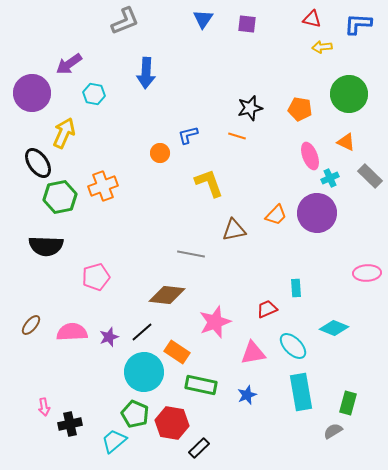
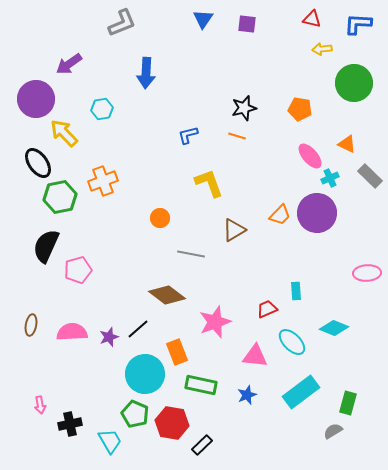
gray L-shape at (125, 21): moved 3 px left, 2 px down
yellow arrow at (322, 47): moved 2 px down
purple circle at (32, 93): moved 4 px right, 6 px down
cyan hexagon at (94, 94): moved 8 px right, 15 px down; rotated 20 degrees counterclockwise
green circle at (349, 94): moved 5 px right, 11 px up
black star at (250, 108): moved 6 px left
yellow arrow at (64, 133): rotated 68 degrees counterclockwise
orange triangle at (346, 142): moved 1 px right, 2 px down
orange circle at (160, 153): moved 65 px down
pink ellipse at (310, 156): rotated 20 degrees counterclockwise
orange cross at (103, 186): moved 5 px up
orange trapezoid at (276, 215): moved 4 px right
brown triangle at (234, 230): rotated 20 degrees counterclockwise
black semicircle at (46, 246): rotated 112 degrees clockwise
pink pentagon at (96, 277): moved 18 px left, 7 px up
cyan rectangle at (296, 288): moved 3 px down
brown diamond at (167, 295): rotated 30 degrees clockwise
brown ellipse at (31, 325): rotated 30 degrees counterclockwise
black line at (142, 332): moved 4 px left, 3 px up
cyan ellipse at (293, 346): moved 1 px left, 4 px up
orange rectangle at (177, 352): rotated 35 degrees clockwise
pink triangle at (253, 353): moved 2 px right, 3 px down; rotated 16 degrees clockwise
cyan circle at (144, 372): moved 1 px right, 2 px down
cyan rectangle at (301, 392): rotated 63 degrees clockwise
pink arrow at (44, 407): moved 4 px left, 2 px up
cyan trapezoid at (114, 441): moved 4 px left; rotated 100 degrees clockwise
black rectangle at (199, 448): moved 3 px right, 3 px up
